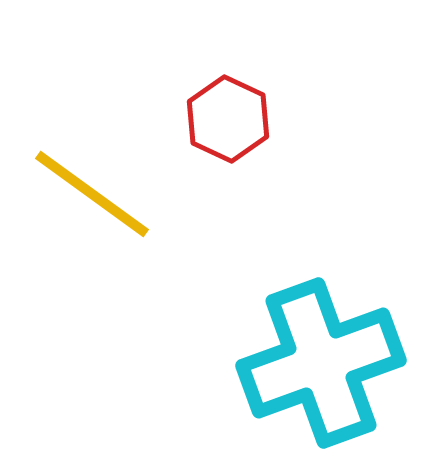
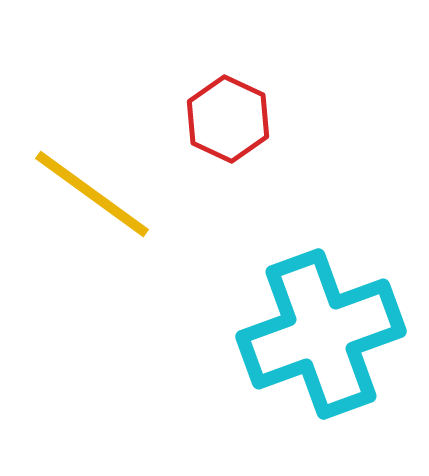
cyan cross: moved 29 px up
